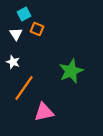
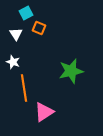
cyan square: moved 2 px right, 1 px up
orange square: moved 2 px right, 1 px up
green star: rotated 10 degrees clockwise
orange line: rotated 44 degrees counterclockwise
pink triangle: rotated 20 degrees counterclockwise
